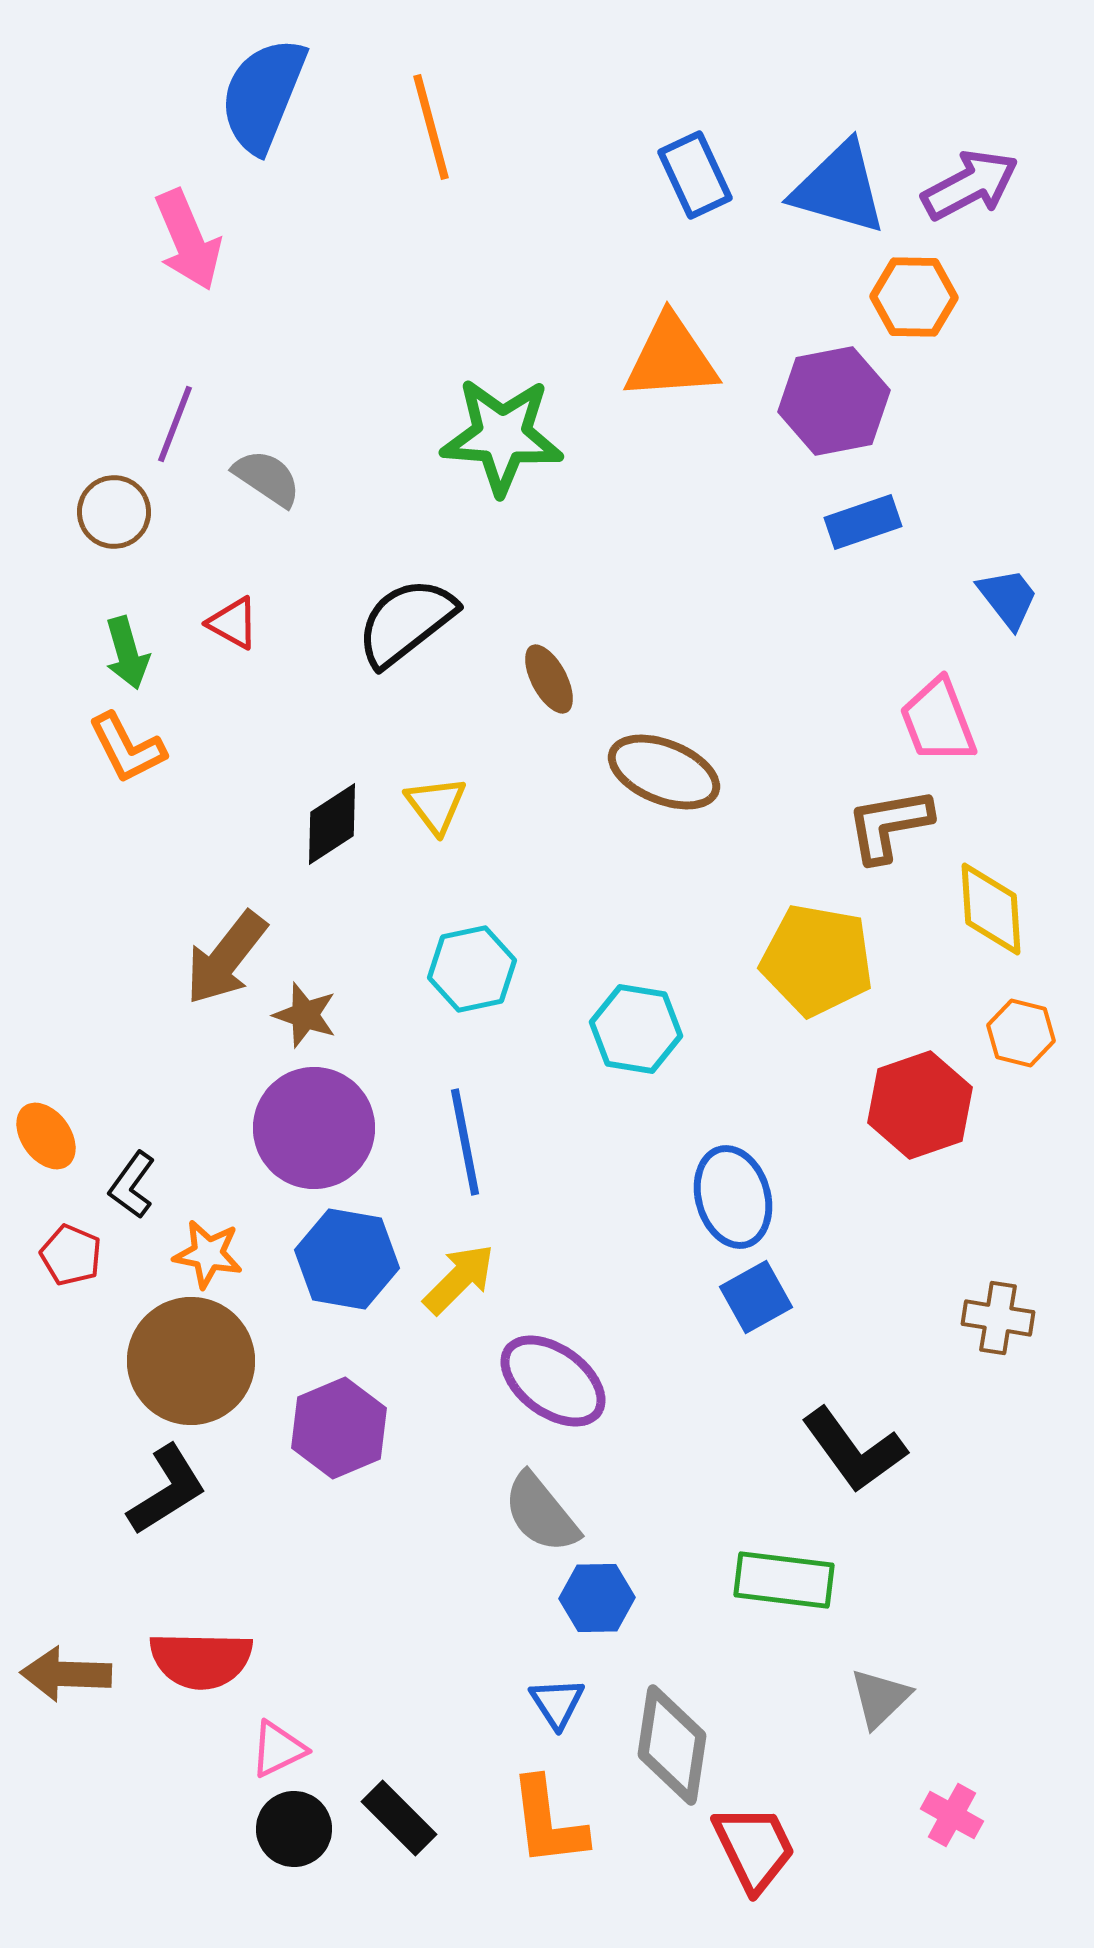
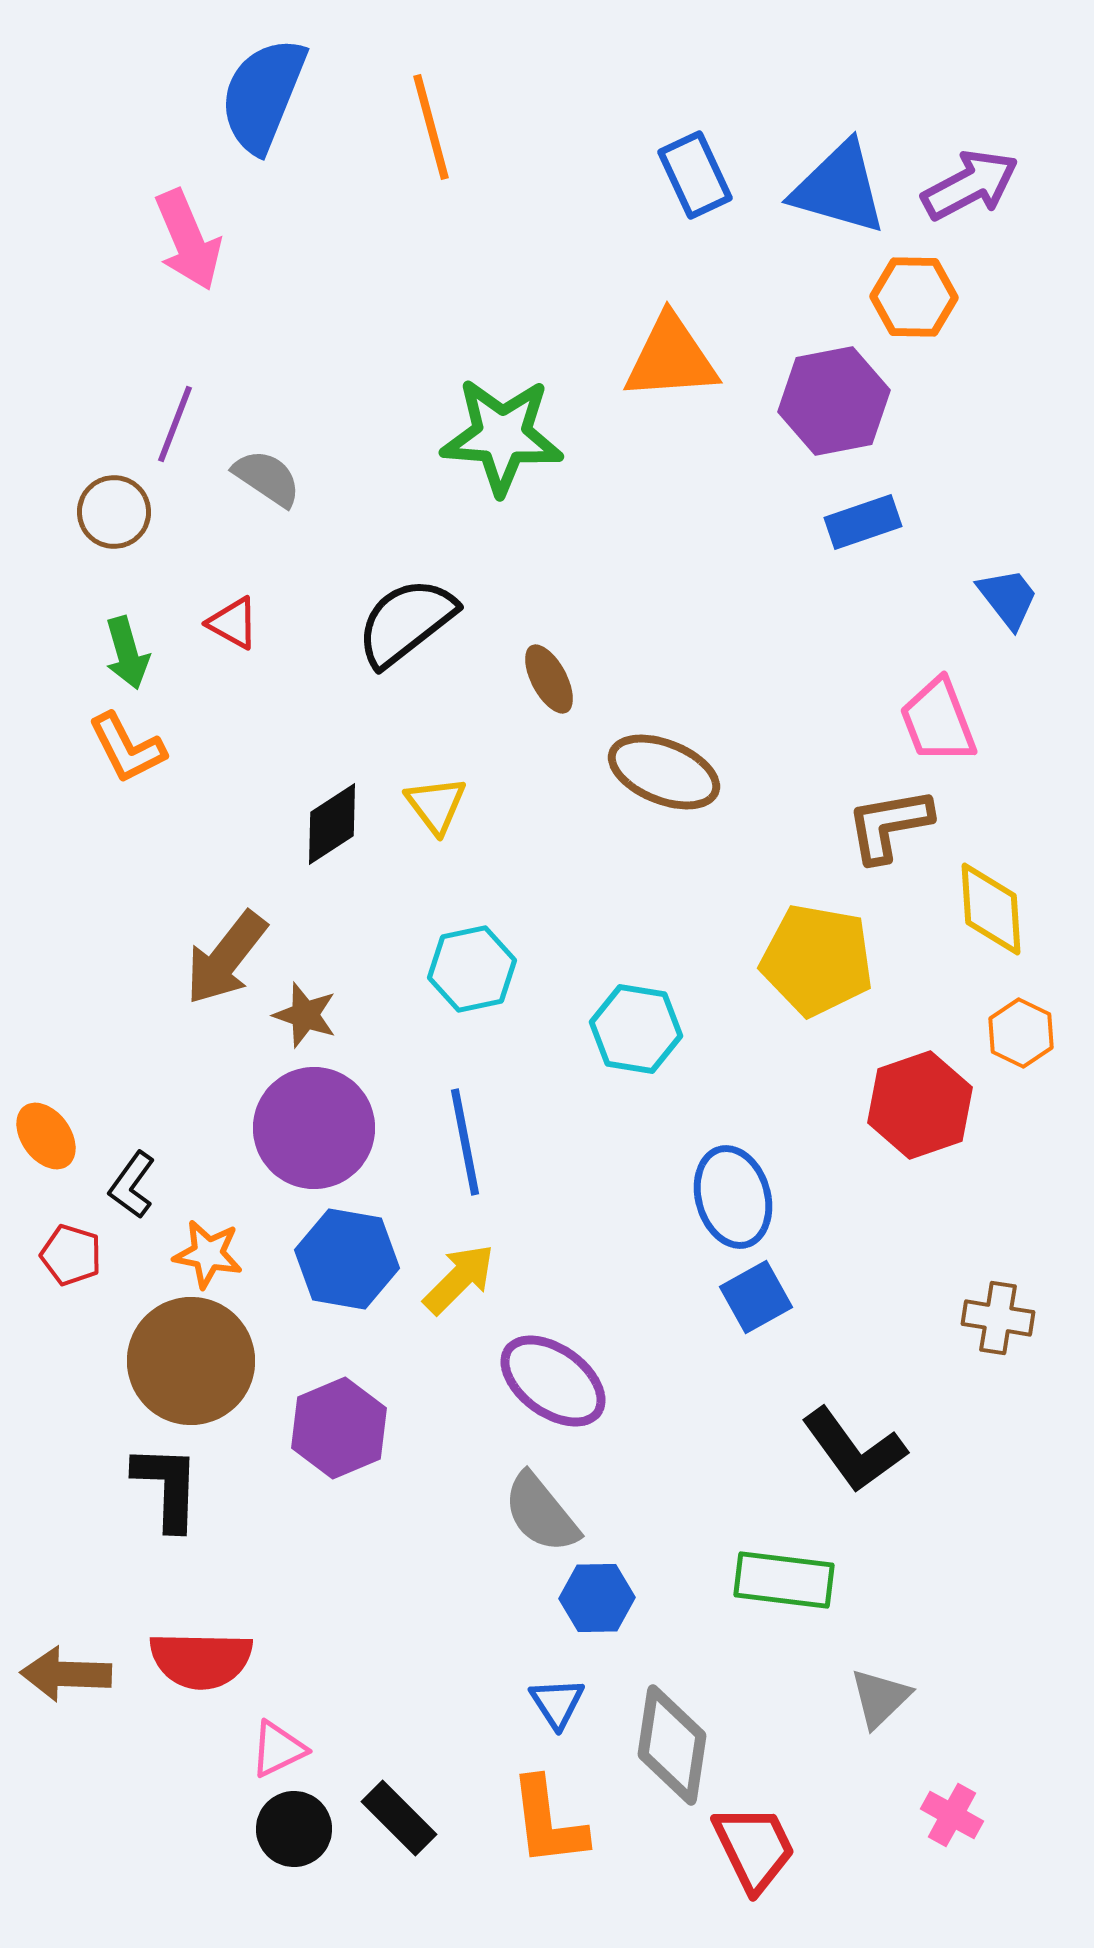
orange hexagon at (1021, 1033): rotated 12 degrees clockwise
red pentagon at (71, 1255): rotated 6 degrees counterclockwise
black L-shape at (167, 1490): moved 3 px up; rotated 56 degrees counterclockwise
